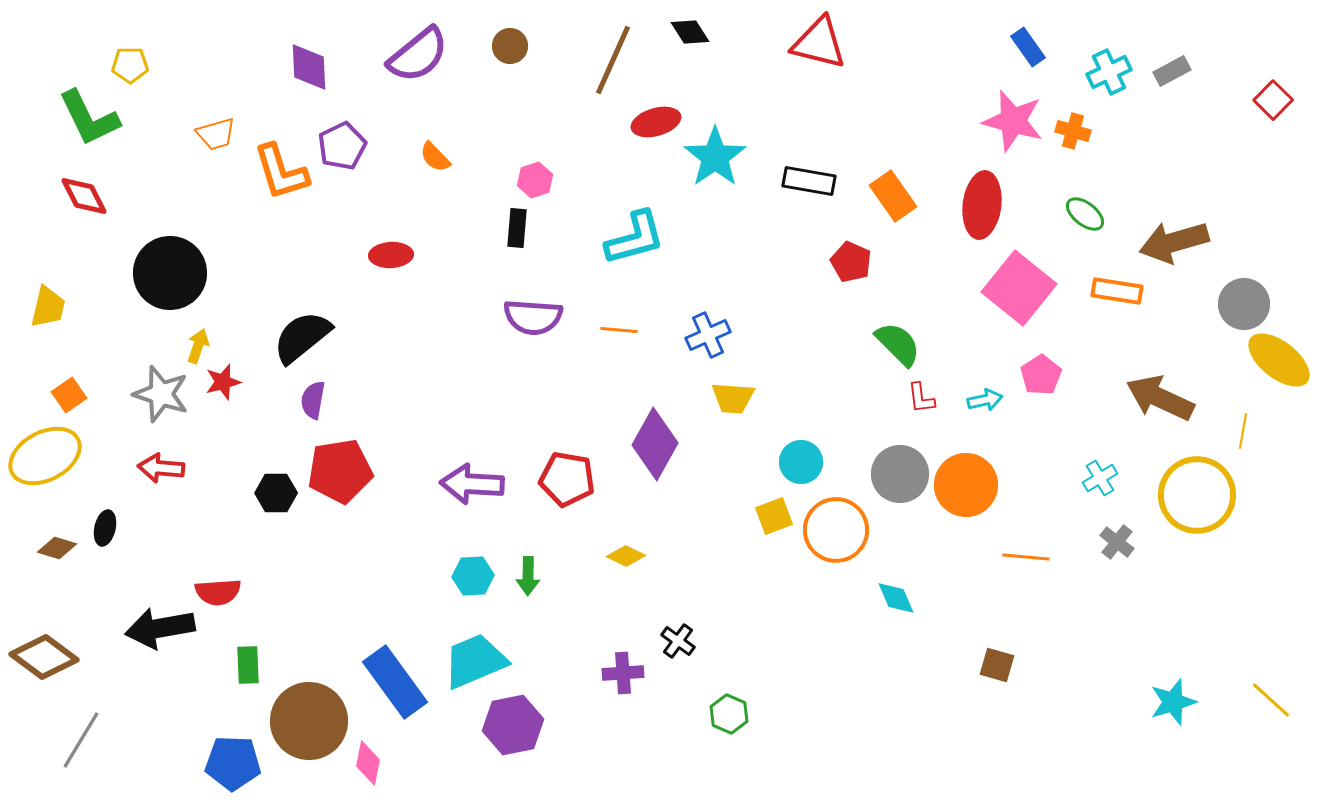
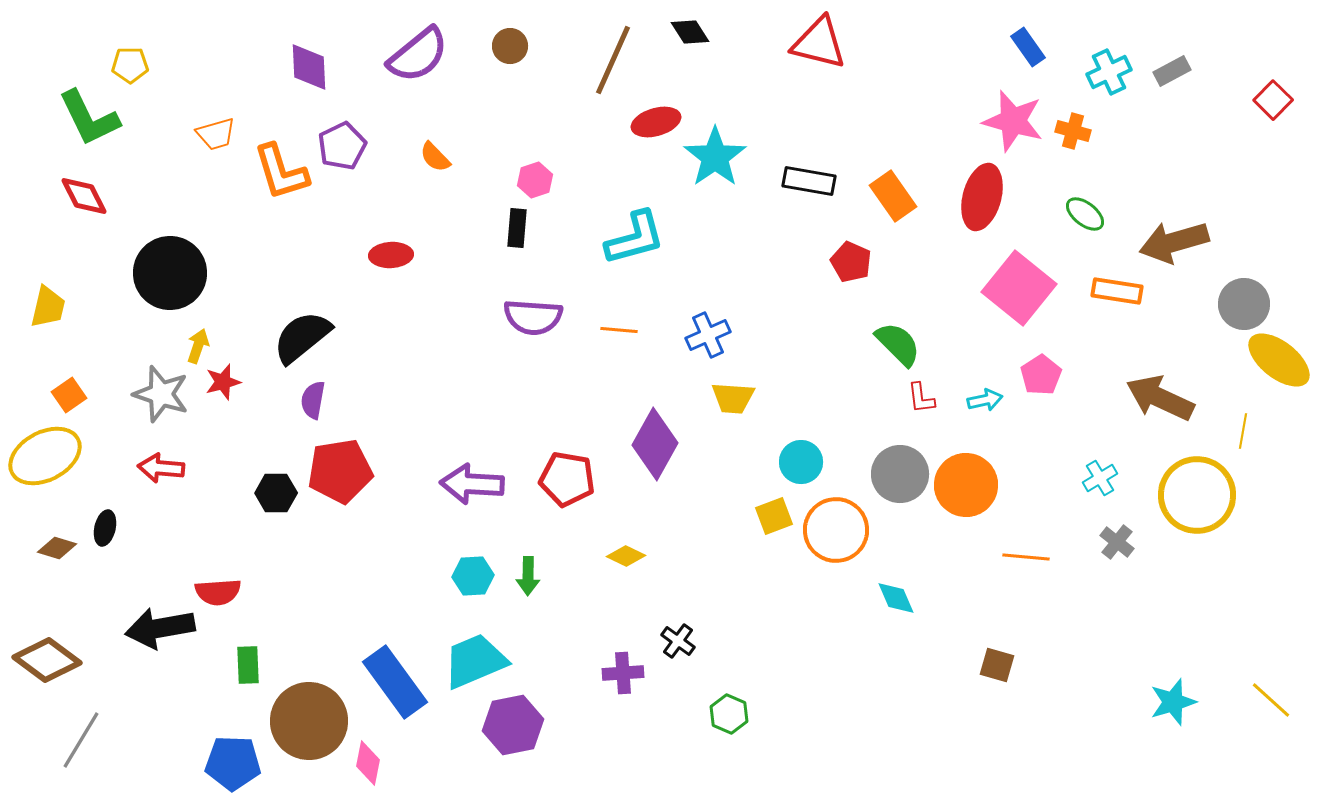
red ellipse at (982, 205): moved 8 px up; rotated 8 degrees clockwise
brown diamond at (44, 657): moved 3 px right, 3 px down
